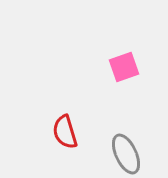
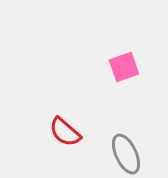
red semicircle: rotated 32 degrees counterclockwise
